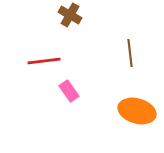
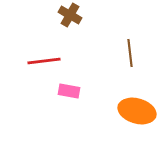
pink rectangle: rotated 45 degrees counterclockwise
